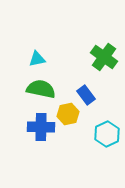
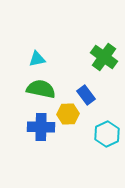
yellow hexagon: rotated 10 degrees clockwise
